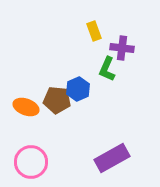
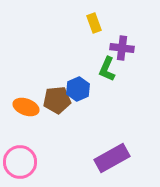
yellow rectangle: moved 8 px up
brown pentagon: rotated 12 degrees counterclockwise
pink circle: moved 11 px left
